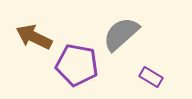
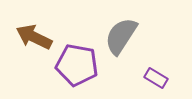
gray semicircle: moved 2 px down; rotated 15 degrees counterclockwise
purple rectangle: moved 5 px right, 1 px down
